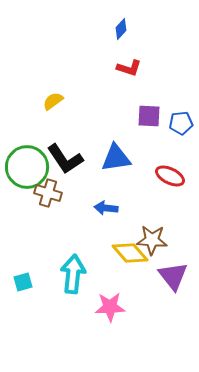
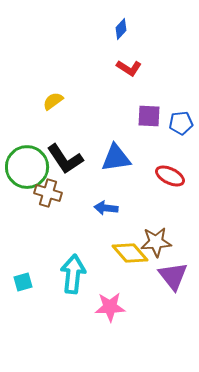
red L-shape: rotated 15 degrees clockwise
brown star: moved 4 px right, 2 px down; rotated 8 degrees counterclockwise
